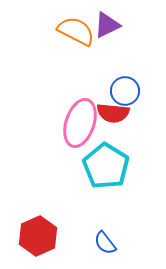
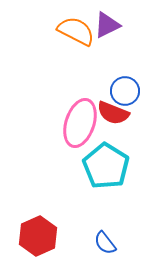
red semicircle: rotated 16 degrees clockwise
